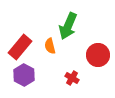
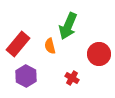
red rectangle: moved 2 px left, 3 px up
red circle: moved 1 px right, 1 px up
purple hexagon: moved 2 px right, 1 px down
